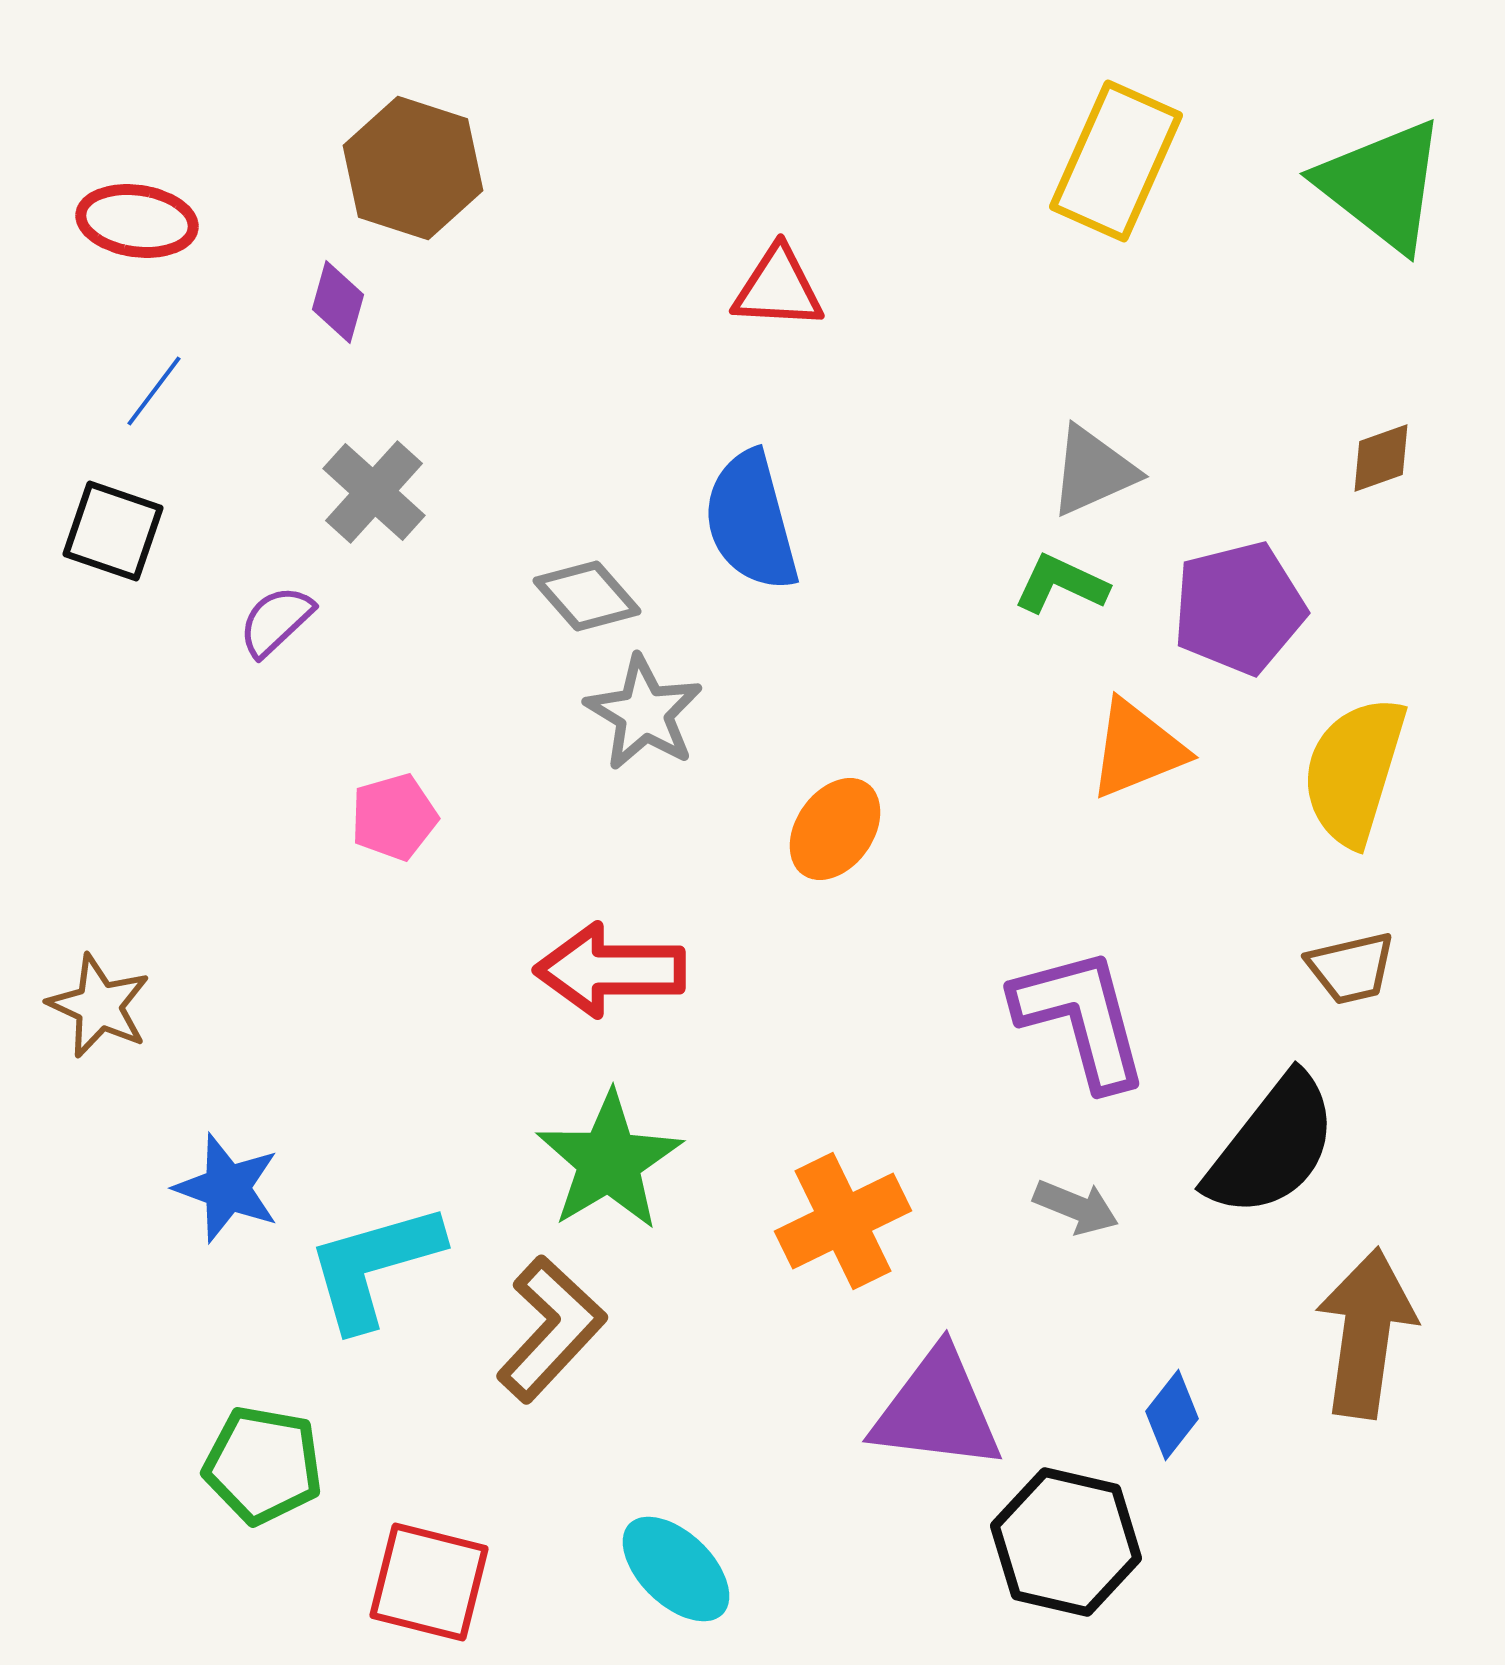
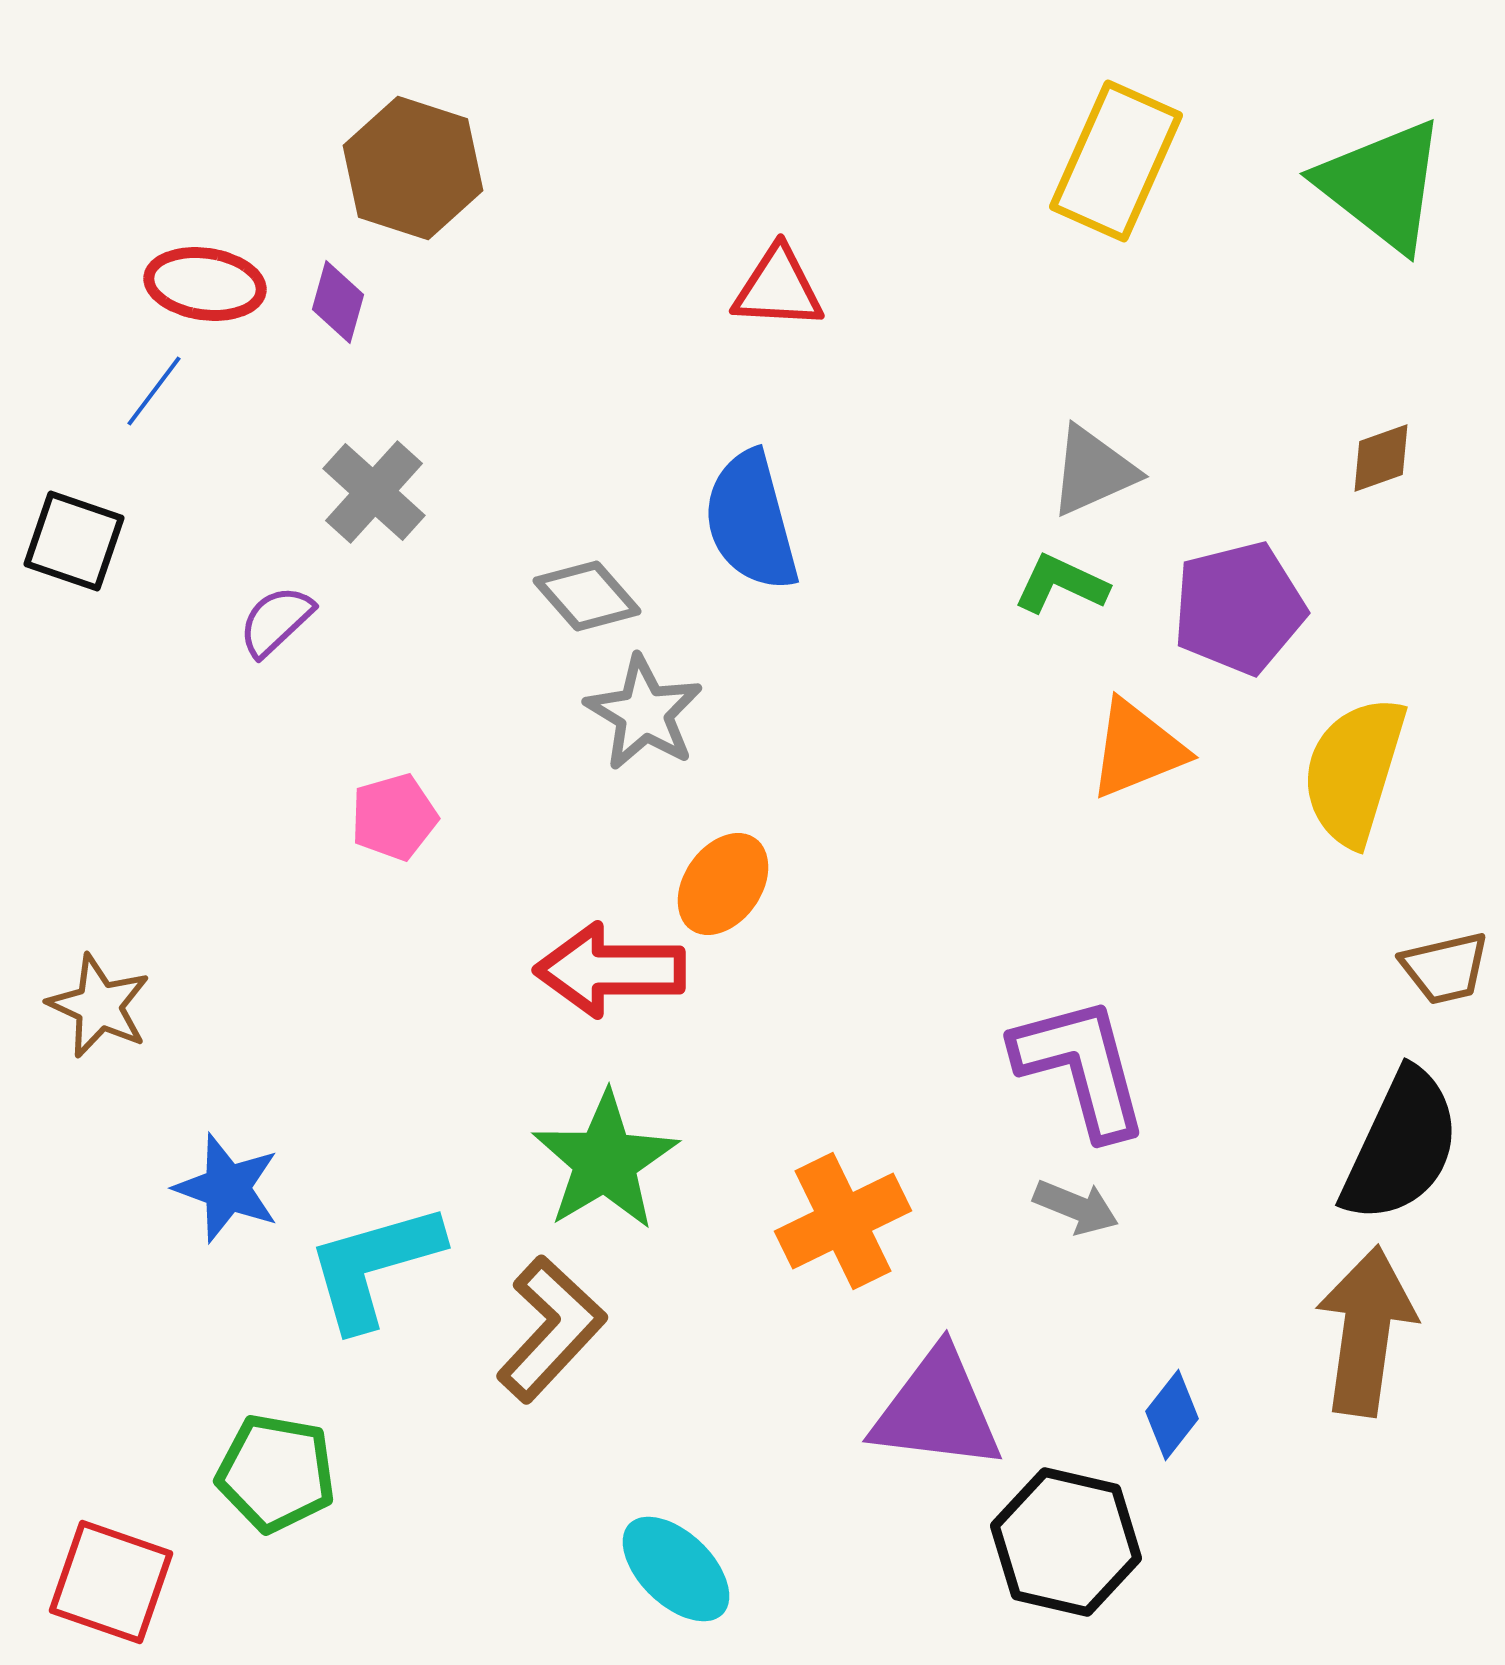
red ellipse: moved 68 px right, 63 px down
black square: moved 39 px left, 10 px down
orange ellipse: moved 112 px left, 55 px down
brown trapezoid: moved 94 px right
purple L-shape: moved 49 px down
black semicircle: moved 129 px right; rotated 13 degrees counterclockwise
green star: moved 4 px left
brown arrow: moved 2 px up
green pentagon: moved 13 px right, 8 px down
red square: moved 318 px left; rotated 5 degrees clockwise
